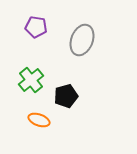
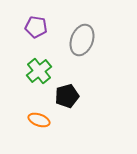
green cross: moved 8 px right, 9 px up
black pentagon: moved 1 px right
